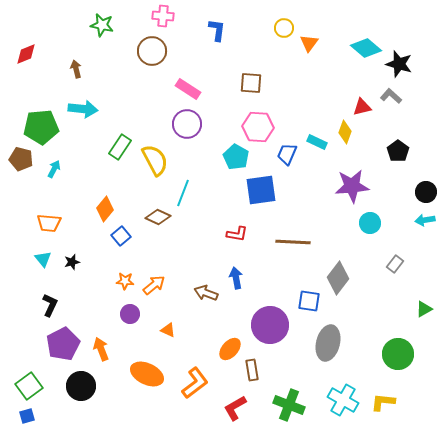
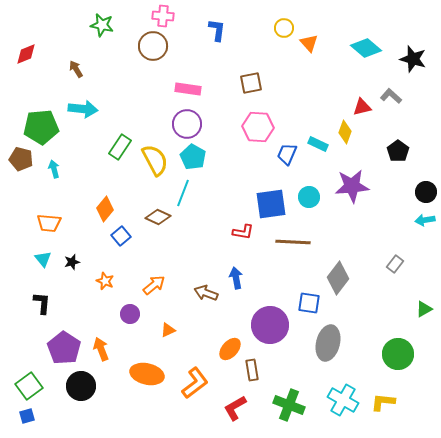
orange triangle at (309, 43): rotated 18 degrees counterclockwise
brown circle at (152, 51): moved 1 px right, 5 px up
black star at (399, 64): moved 14 px right, 5 px up
brown arrow at (76, 69): rotated 18 degrees counterclockwise
brown square at (251, 83): rotated 15 degrees counterclockwise
pink rectangle at (188, 89): rotated 25 degrees counterclockwise
cyan rectangle at (317, 142): moved 1 px right, 2 px down
cyan pentagon at (236, 157): moved 43 px left
cyan arrow at (54, 169): rotated 42 degrees counterclockwise
blue square at (261, 190): moved 10 px right, 14 px down
cyan circle at (370, 223): moved 61 px left, 26 px up
red L-shape at (237, 234): moved 6 px right, 2 px up
orange star at (125, 281): moved 20 px left; rotated 18 degrees clockwise
blue square at (309, 301): moved 2 px down
black L-shape at (50, 305): moved 8 px left, 2 px up; rotated 20 degrees counterclockwise
orange triangle at (168, 330): rotated 49 degrees counterclockwise
purple pentagon at (63, 344): moved 1 px right, 4 px down; rotated 12 degrees counterclockwise
orange ellipse at (147, 374): rotated 12 degrees counterclockwise
